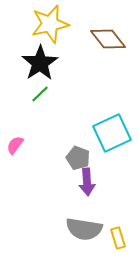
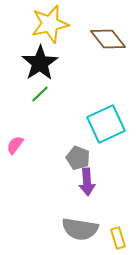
cyan square: moved 6 px left, 9 px up
gray semicircle: moved 4 px left
